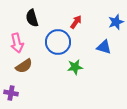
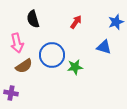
black semicircle: moved 1 px right, 1 px down
blue circle: moved 6 px left, 13 px down
